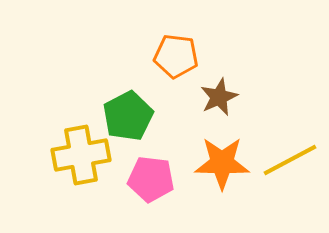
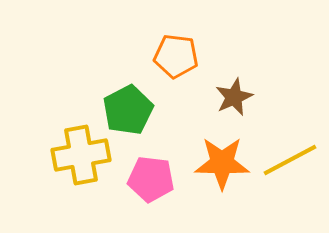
brown star: moved 15 px right
green pentagon: moved 6 px up
